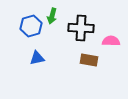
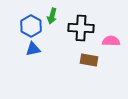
blue hexagon: rotated 15 degrees counterclockwise
blue triangle: moved 4 px left, 9 px up
